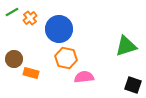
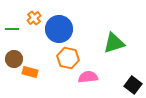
green line: moved 17 px down; rotated 32 degrees clockwise
orange cross: moved 4 px right
green triangle: moved 12 px left, 3 px up
orange hexagon: moved 2 px right
orange rectangle: moved 1 px left, 1 px up
pink semicircle: moved 4 px right
black square: rotated 18 degrees clockwise
